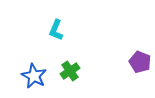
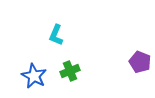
cyan L-shape: moved 5 px down
green cross: rotated 12 degrees clockwise
